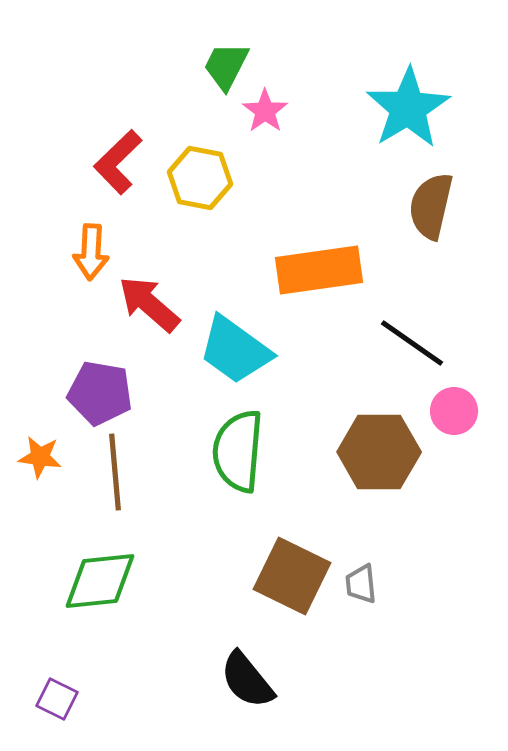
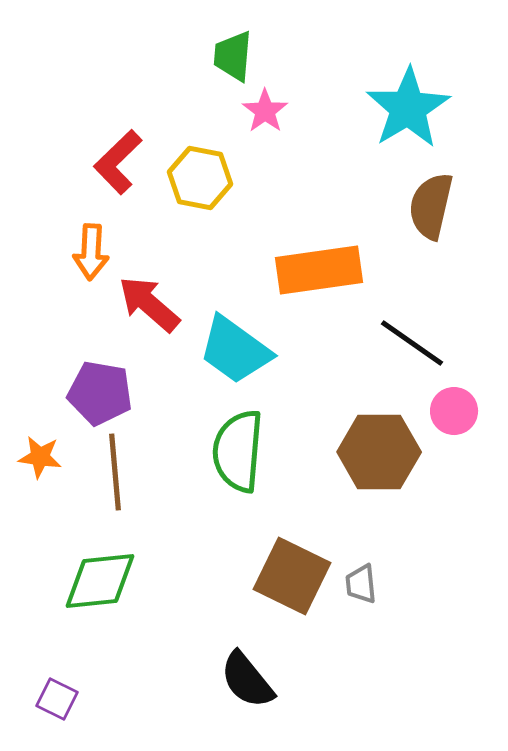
green trapezoid: moved 7 px right, 10 px up; rotated 22 degrees counterclockwise
